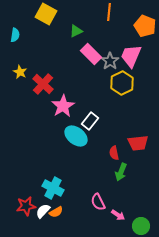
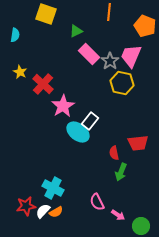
yellow square: rotated 10 degrees counterclockwise
pink rectangle: moved 2 px left
yellow hexagon: rotated 20 degrees counterclockwise
cyan ellipse: moved 2 px right, 4 px up
pink semicircle: moved 1 px left
